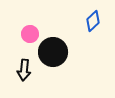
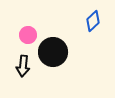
pink circle: moved 2 px left, 1 px down
black arrow: moved 1 px left, 4 px up
